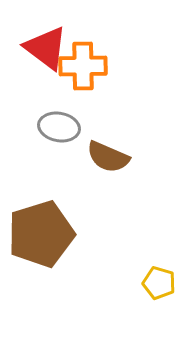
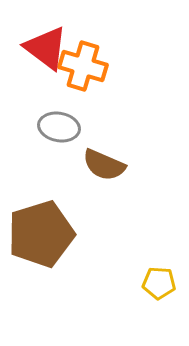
orange cross: rotated 18 degrees clockwise
brown semicircle: moved 4 px left, 8 px down
yellow pentagon: rotated 12 degrees counterclockwise
